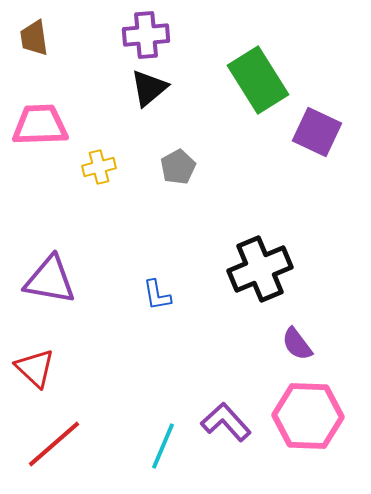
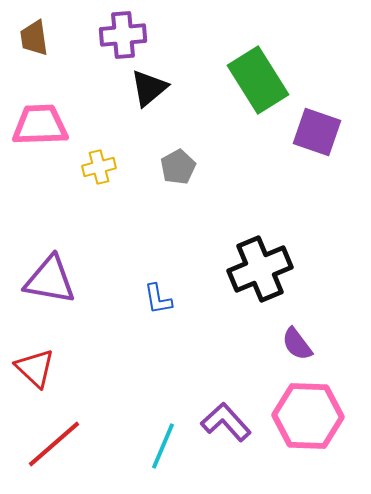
purple cross: moved 23 px left
purple square: rotated 6 degrees counterclockwise
blue L-shape: moved 1 px right, 4 px down
